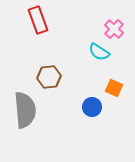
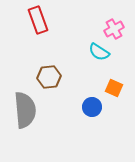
pink cross: rotated 18 degrees clockwise
